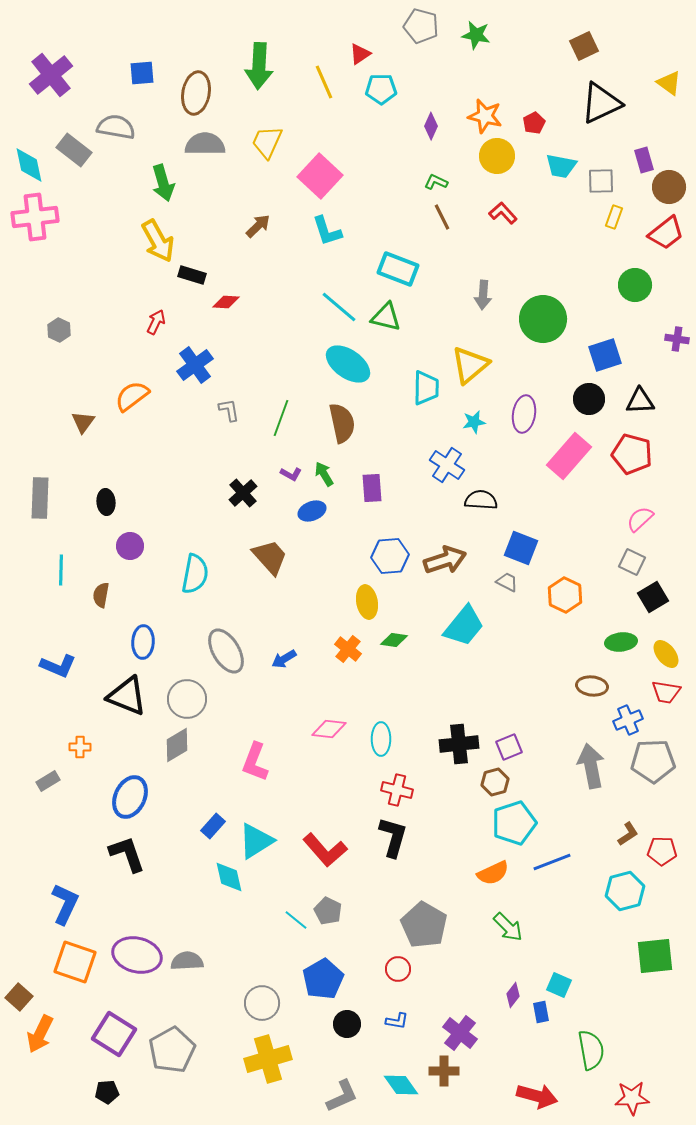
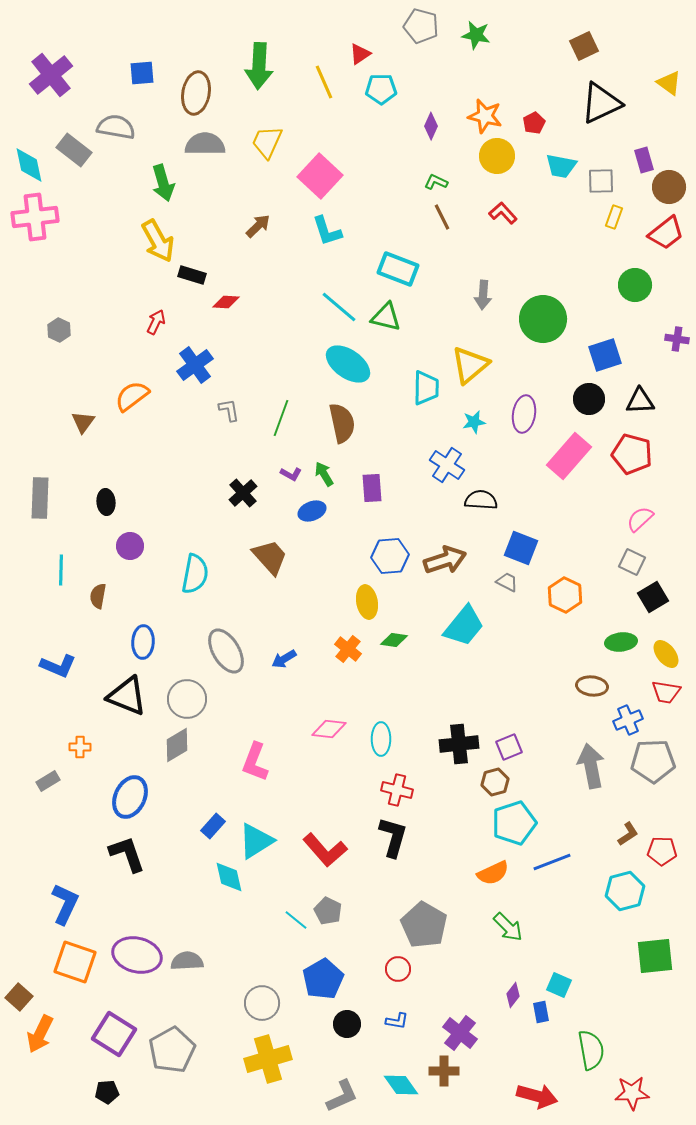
brown semicircle at (101, 595): moved 3 px left, 1 px down
red star at (632, 1098): moved 5 px up
